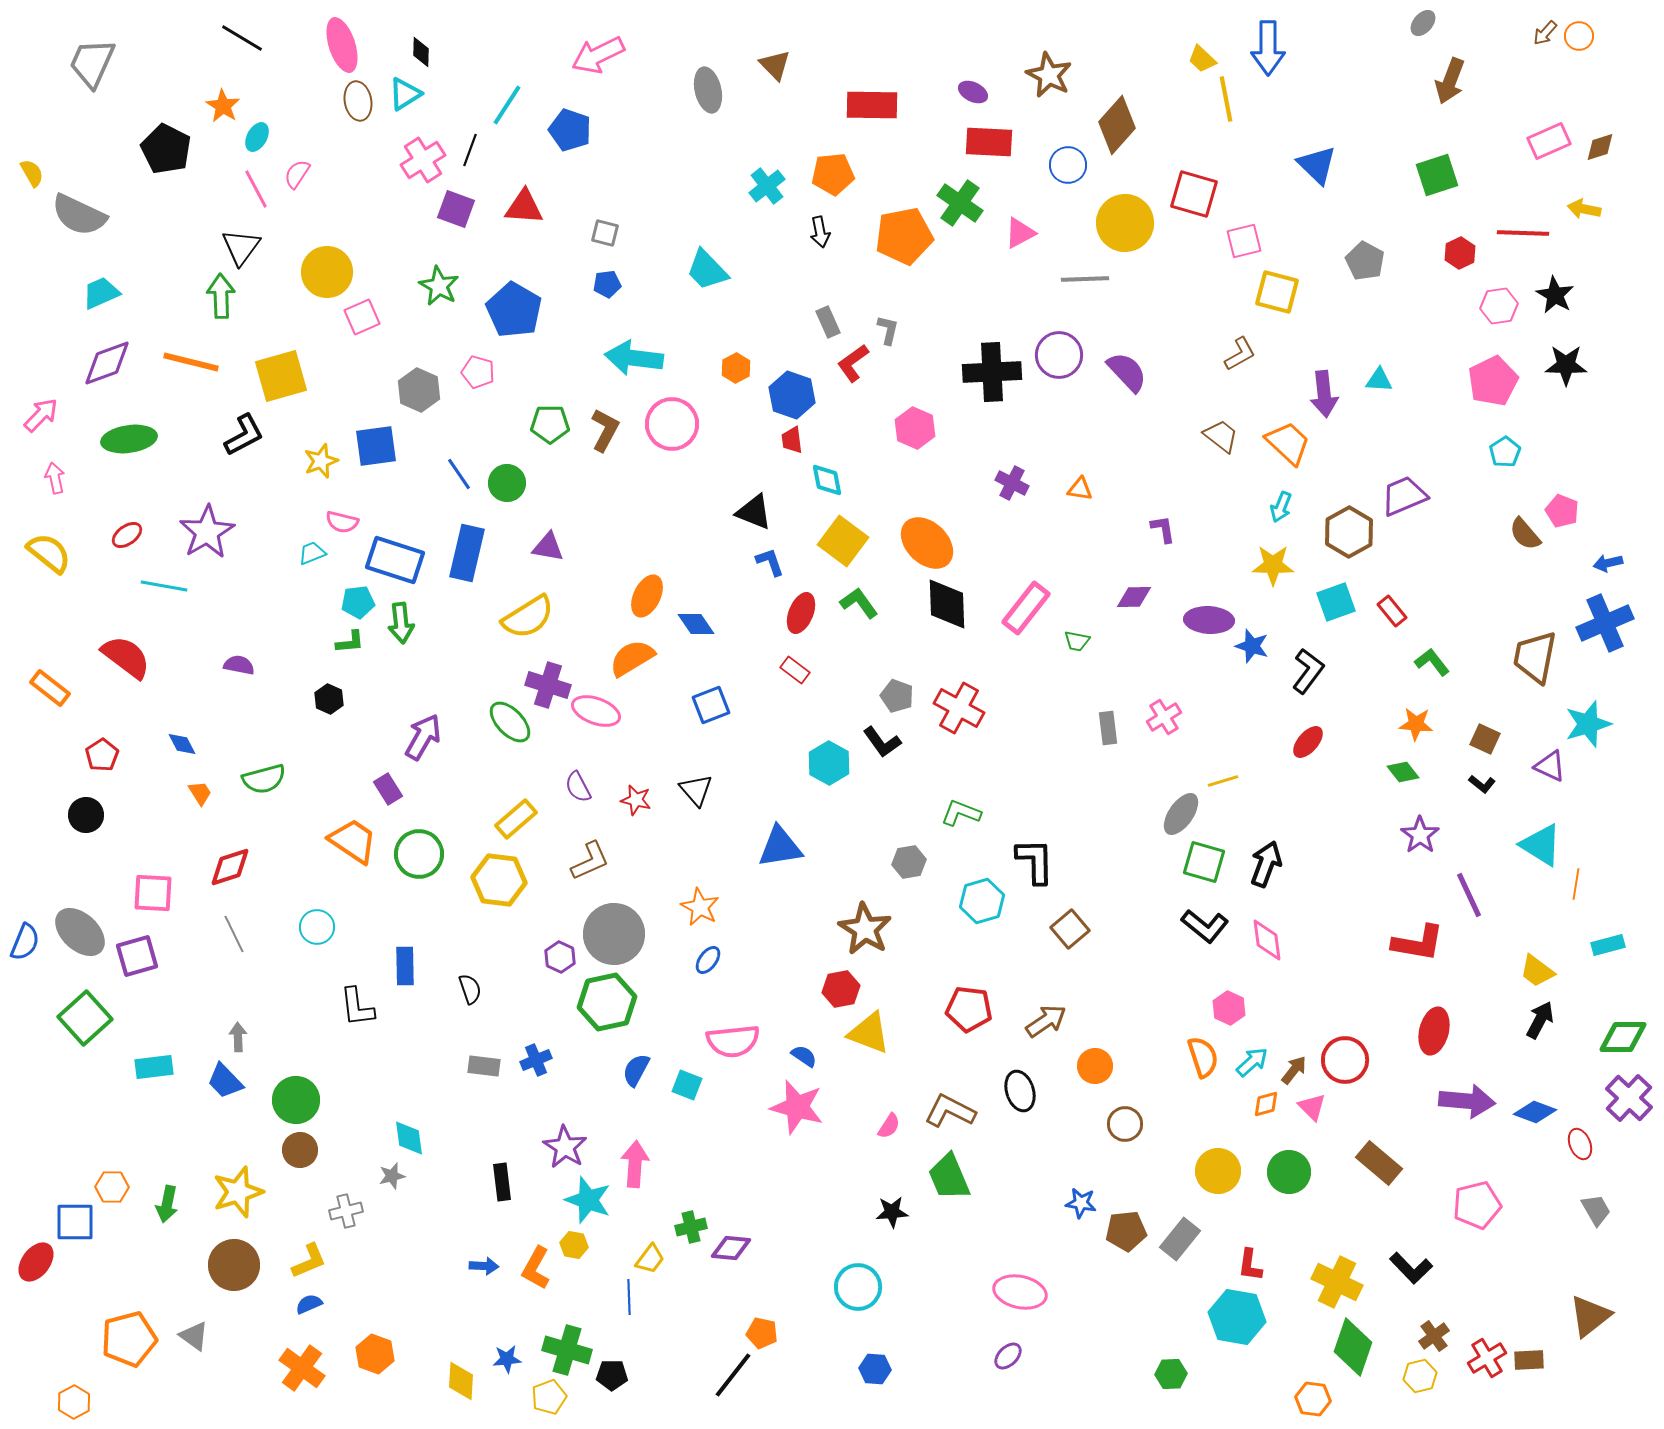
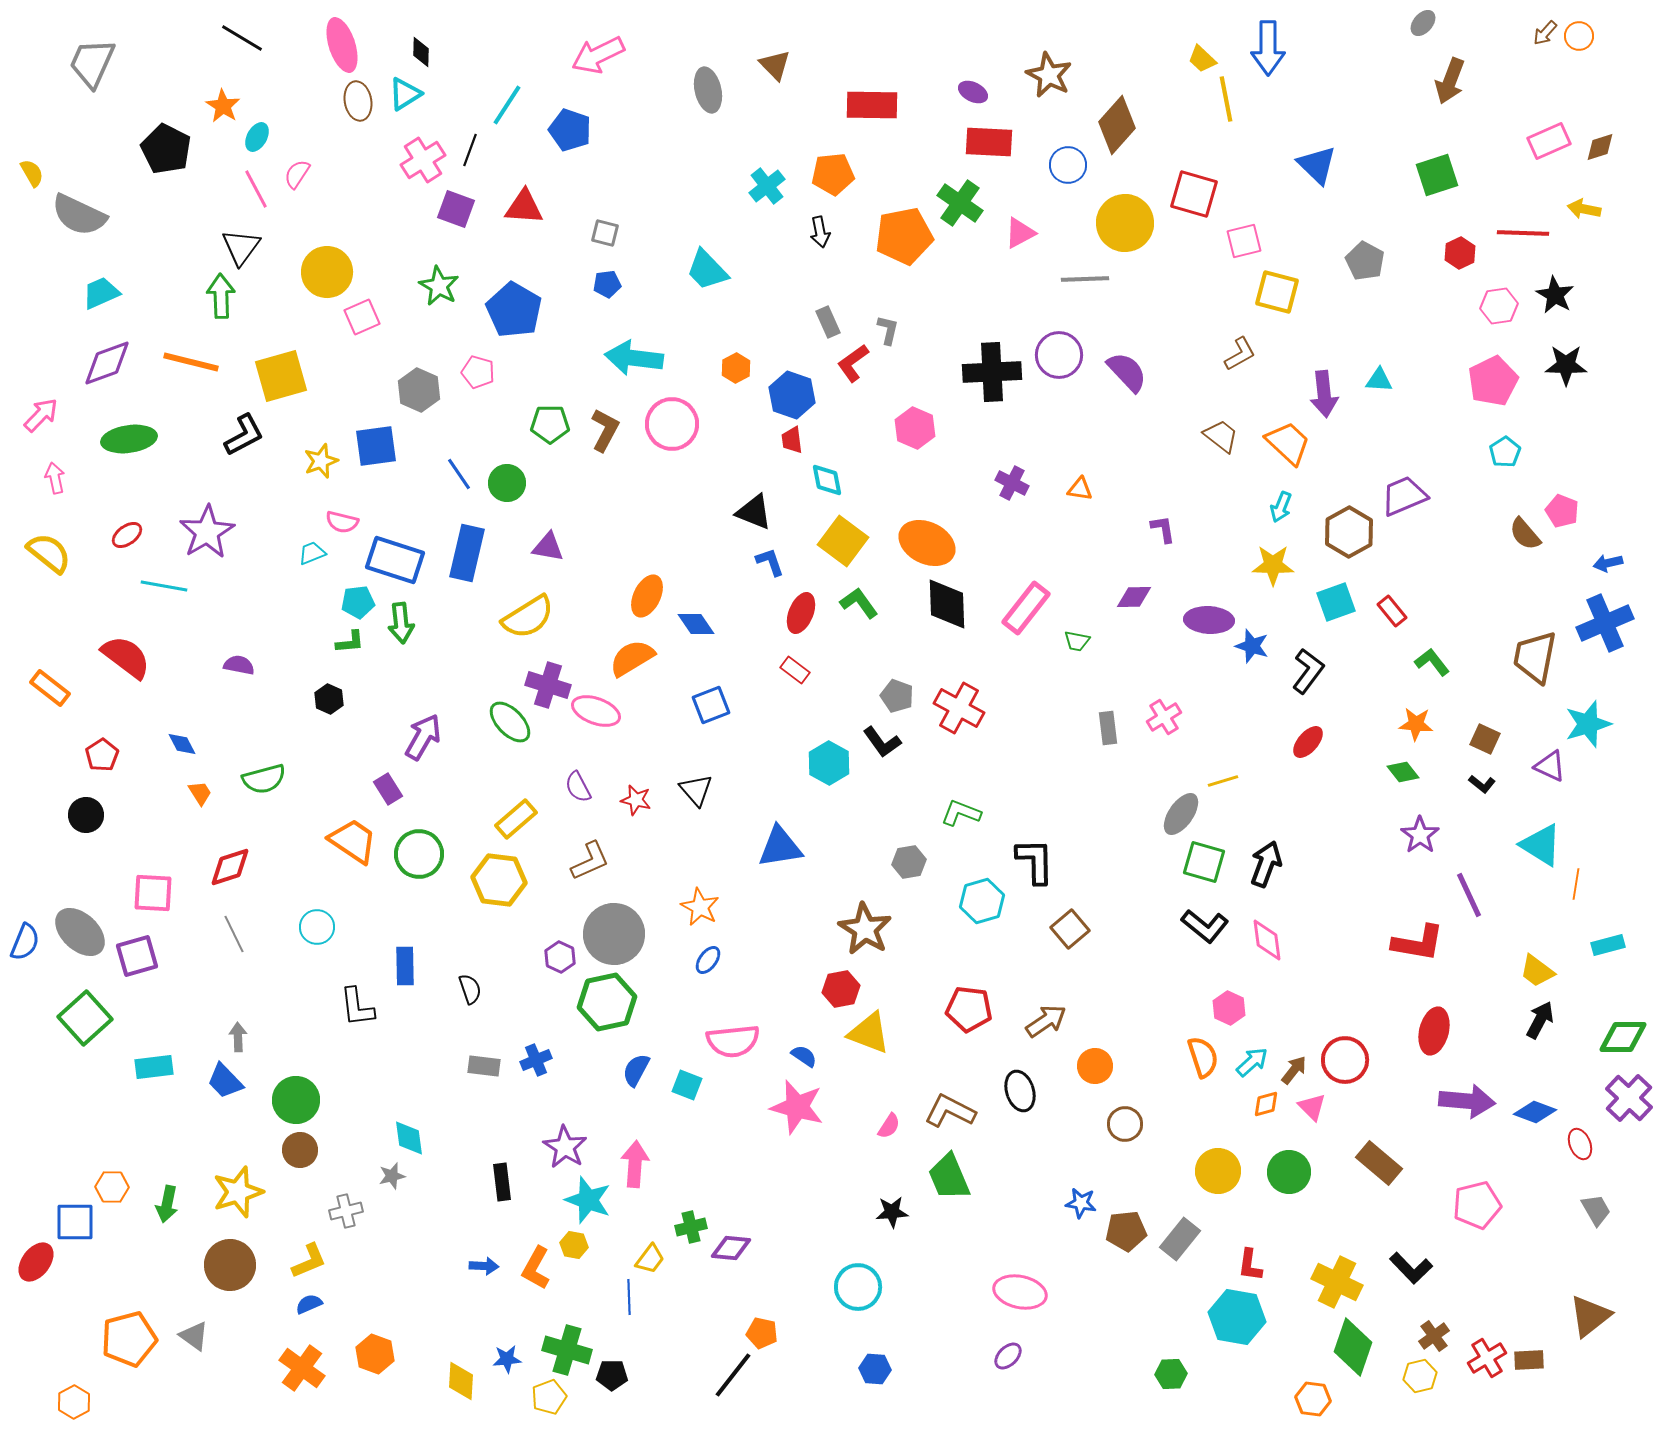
orange ellipse at (927, 543): rotated 18 degrees counterclockwise
brown circle at (234, 1265): moved 4 px left
